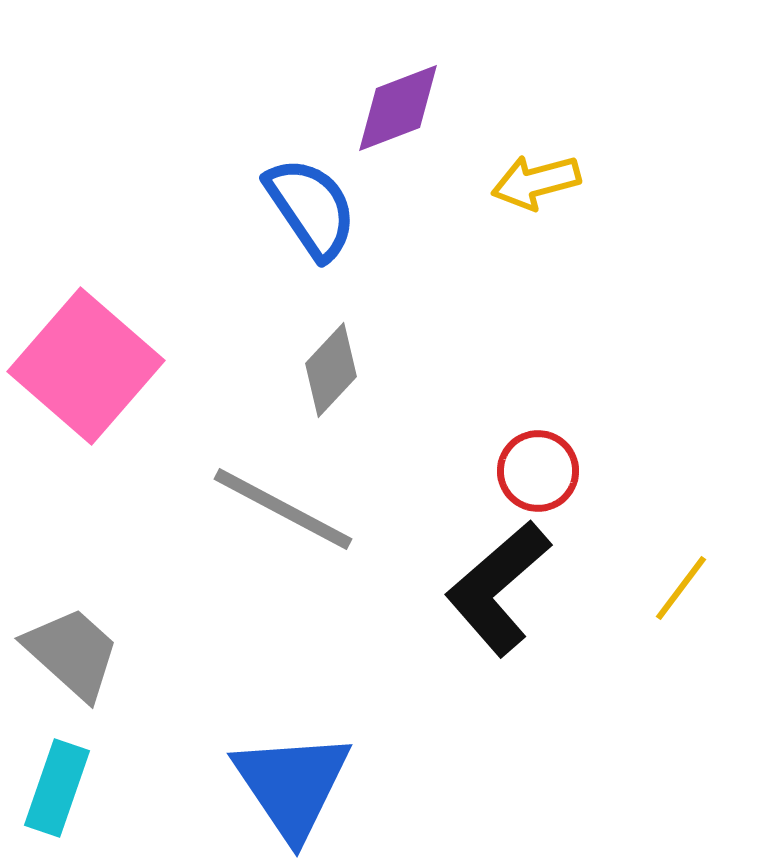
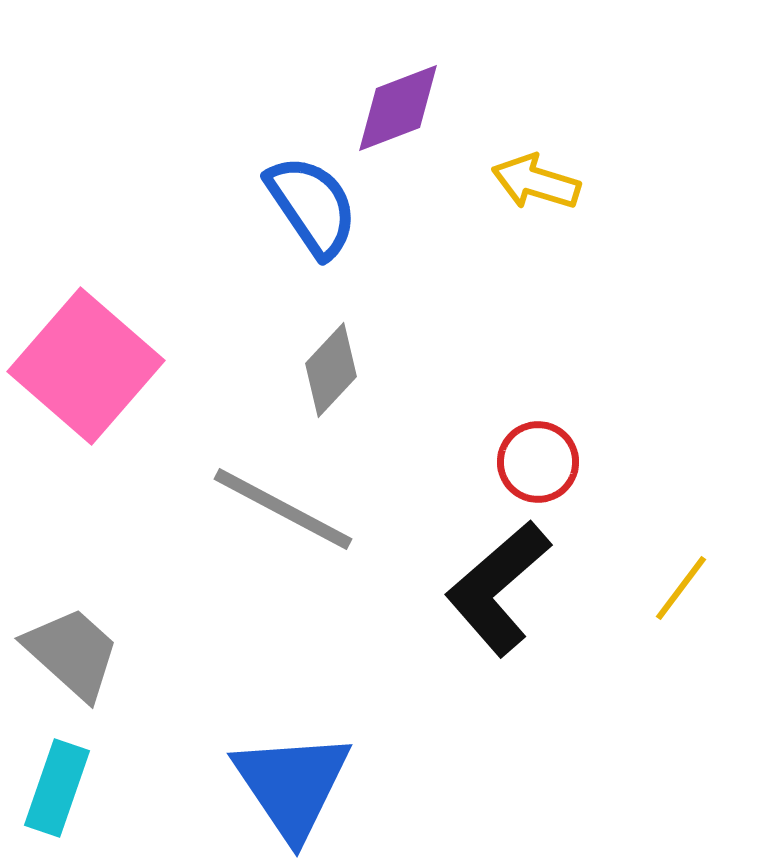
yellow arrow: rotated 32 degrees clockwise
blue semicircle: moved 1 px right, 2 px up
red circle: moved 9 px up
